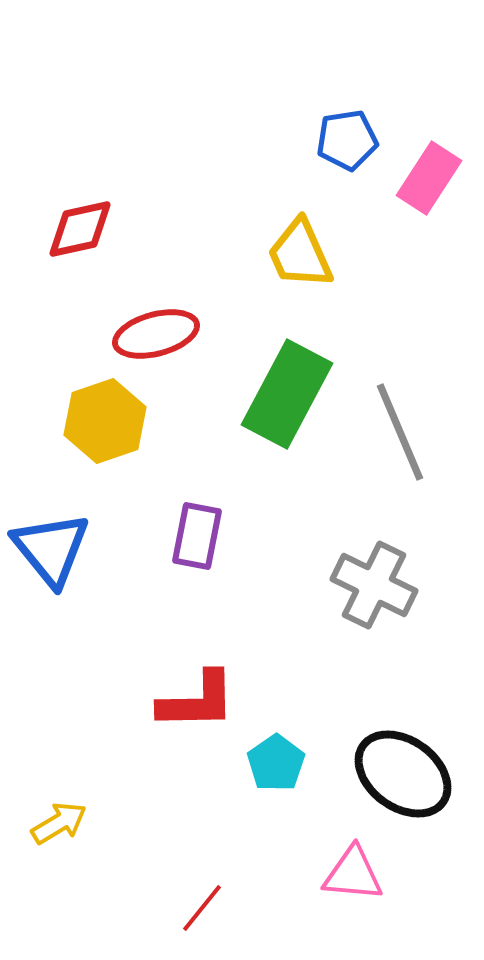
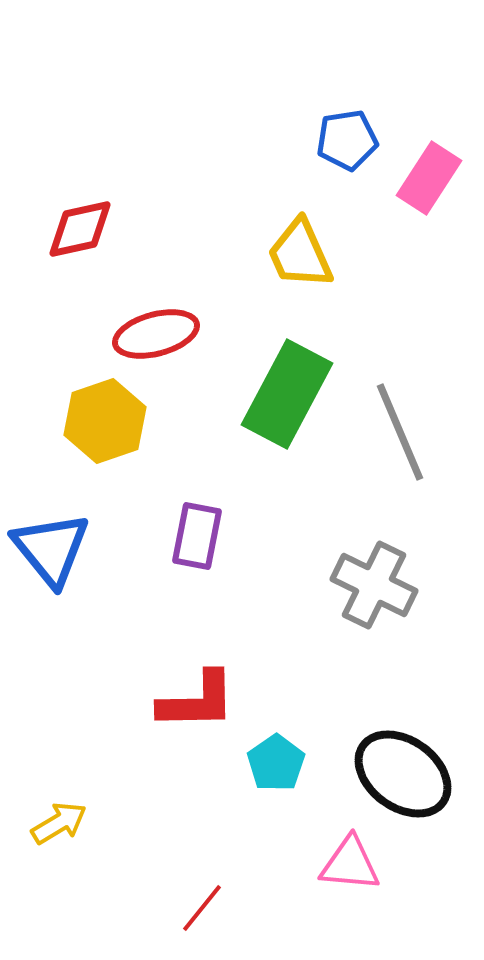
pink triangle: moved 3 px left, 10 px up
